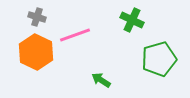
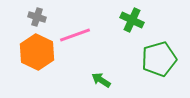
orange hexagon: moved 1 px right
